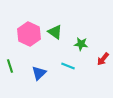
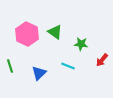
pink hexagon: moved 2 px left
red arrow: moved 1 px left, 1 px down
